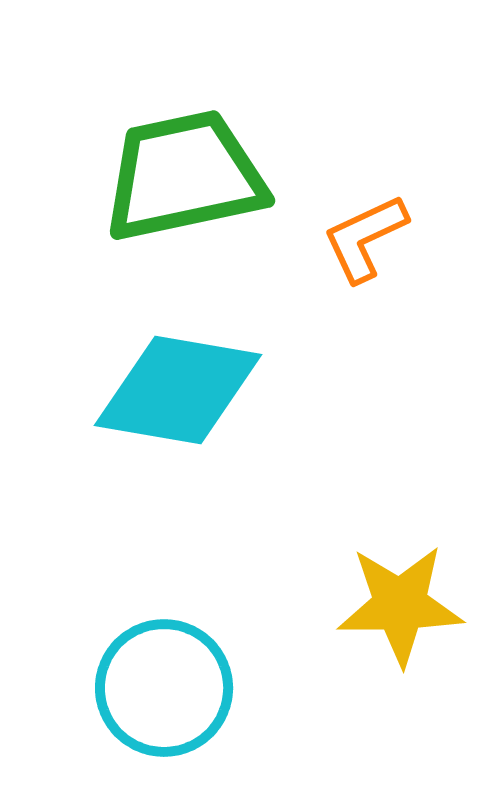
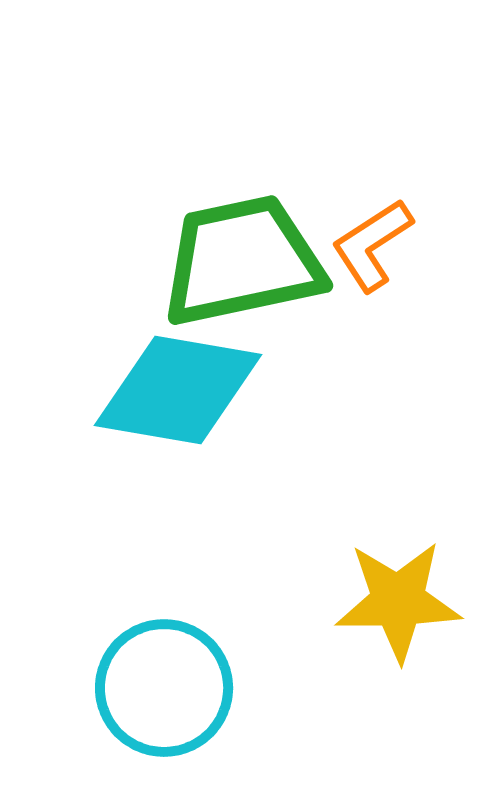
green trapezoid: moved 58 px right, 85 px down
orange L-shape: moved 7 px right, 7 px down; rotated 8 degrees counterclockwise
yellow star: moved 2 px left, 4 px up
